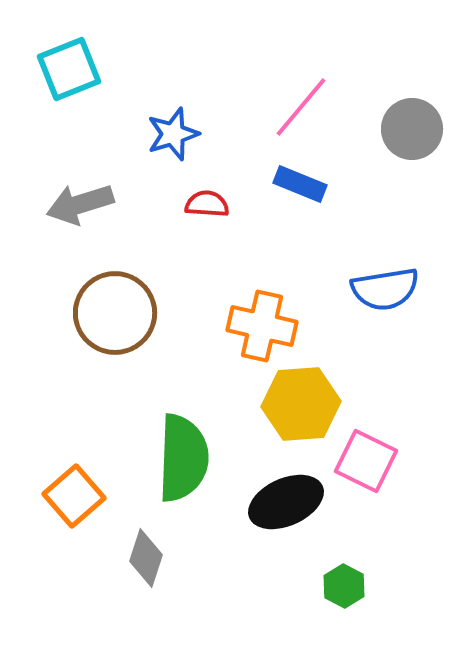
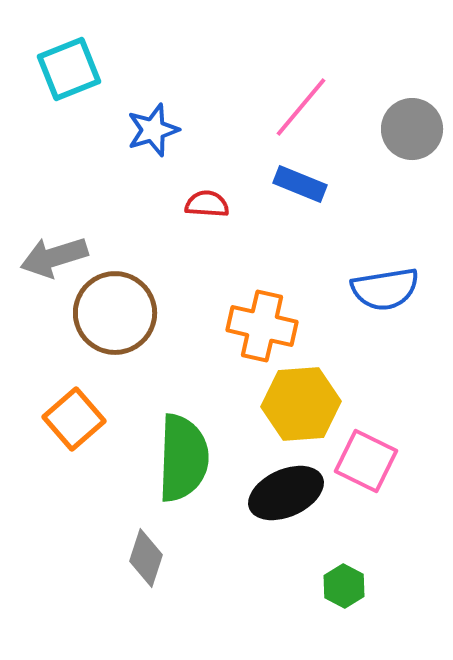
blue star: moved 20 px left, 4 px up
gray arrow: moved 26 px left, 53 px down
orange square: moved 77 px up
black ellipse: moved 9 px up
